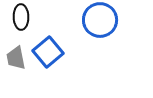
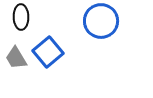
blue circle: moved 1 px right, 1 px down
gray trapezoid: rotated 20 degrees counterclockwise
